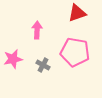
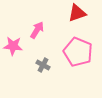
pink arrow: rotated 30 degrees clockwise
pink pentagon: moved 3 px right; rotated 12 degrees clockwise
pink star: moved 13 px up; rotated 18 degrees clockwise
